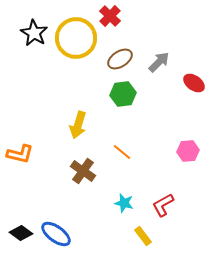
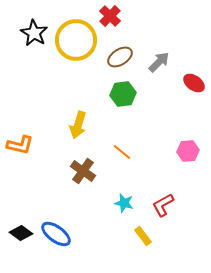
yellow circle: moved 2 px down
brown ellipse: moved 2 px up
orange L-shape: moved 9 px up
